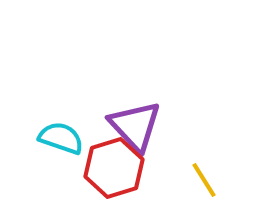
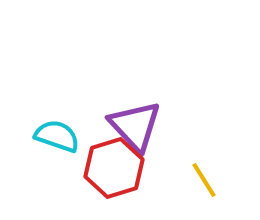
cyan semicircle: moved 4 px left, 2 px up
